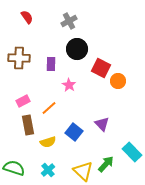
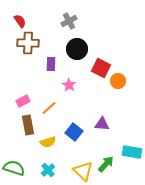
red semicircle: moved 7 px left, 4 px down
brown cross: moved 9 px right, 15 px up
purple triangle: rotated 42 degrees counterclockwise
cyan rectangle: rotated 36 degrees counterclockwise
